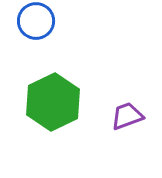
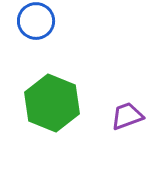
green hexagon: moved 1 px left, 1 px down; rotated 12 degrees counterclockwise
